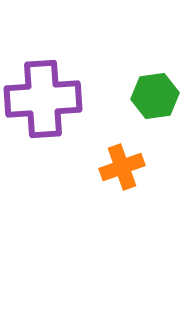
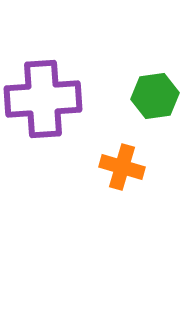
orange cross: rotated 36 degrees clockwise
